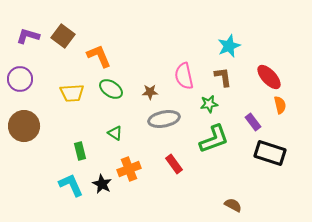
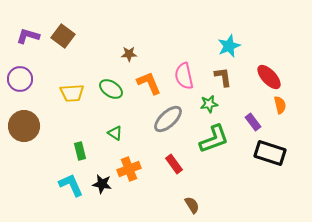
orange L-shape: moved 50 px right, 27 px down
brown star: moved 21 px left, 38 px up
gray ellipse: moved 4 px right; rotated 32 degrees counterclockwise
black star: rotated 18 degrees counterclockwise
brown semicircle: moved 41 px left; rotated 30 degrees clockwise
